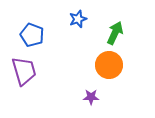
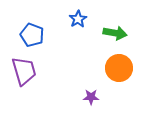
blue star: rotated 12 degrees counterclockwise
green arrow: rotated 75 degrees clockwise
orange circle: moved 10 px right, 3 px down
